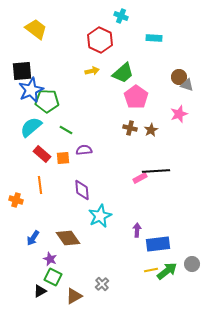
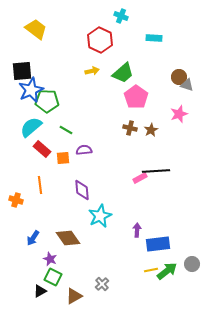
red rectangle: moved 5 px up
